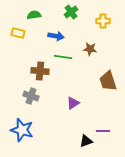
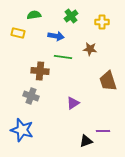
green cross: moved 4 px down
yellow cross: moved 1 px left, 1 px down
